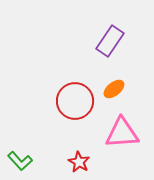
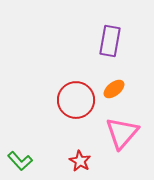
purple rectangle: rotated 24 degrees counterclockwise
red circle: moved 1 px right, 1 px up
pink triangle: rotated 45 degrees counterclockwise
red star: moved 1 px right, 1 px up
